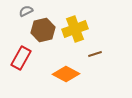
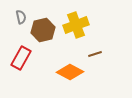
gray semicircle: moved 5 px left, 6 px down; rotated 104 degrees clockwise
yellow cross: moved 1 px right, 4 px up
orange diamond: moved 4 px right, 2 px up
